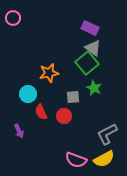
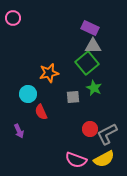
gray triangle: moved 2 px up; rotated 36 degrees counterclockwise
red circle: moved 26 px right, 13 px down
